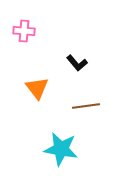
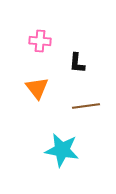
pink cross: moved 16 px right, 10 px down
black L-shape: rotated 45 degrees clockwise
cyan star: moved 1 px right, 1 px down
